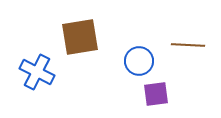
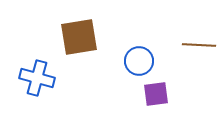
brown square: moved 1 px left
brown line: moved 11 px right
blue cross: moved 6 px down; rotated 12 degrees counterclockwise
